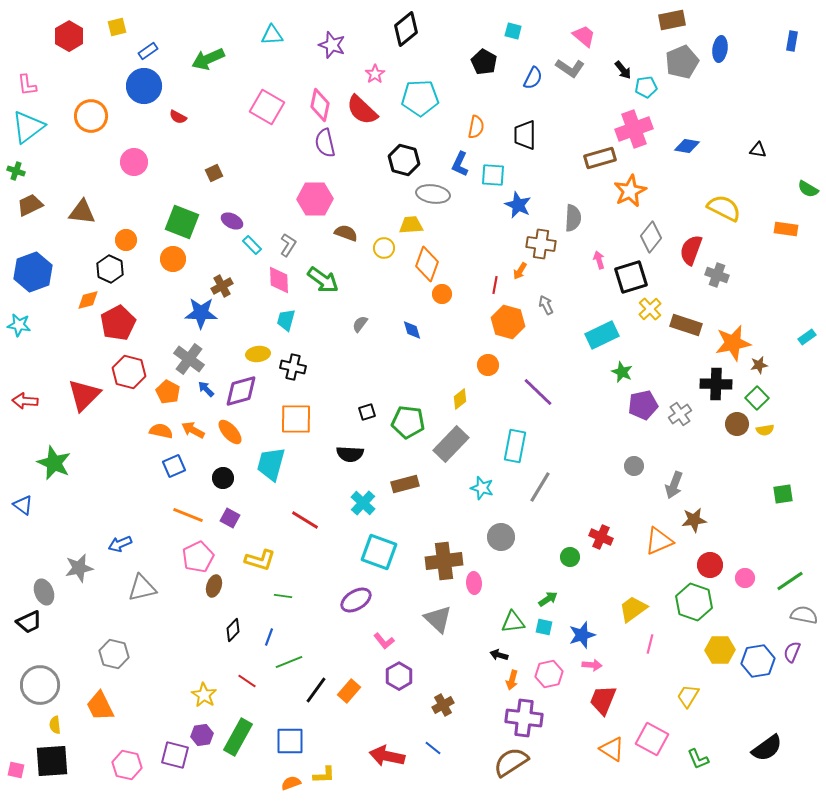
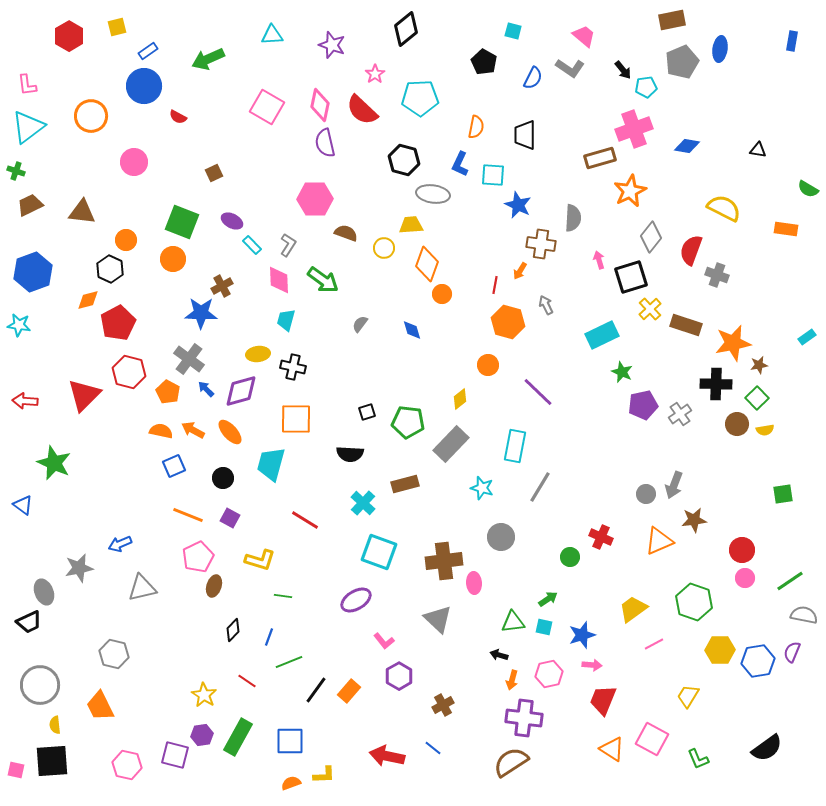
gray circle at (634, 466): moved 12 px right, 28 px down
red circle at (710, 565): moved 32 px right, 15 px up
pink line at (650, 644): moved 4 px right; rotated 48 degrees clockwise
